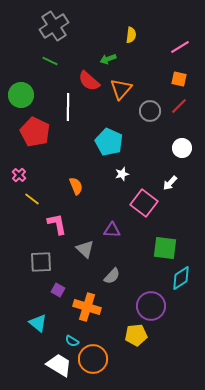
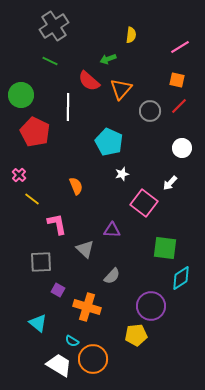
orange square: moved 2 px left, 1 px down
